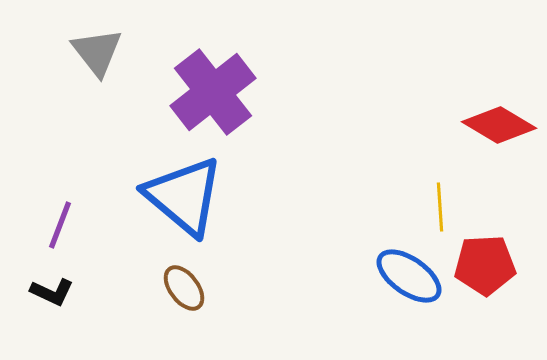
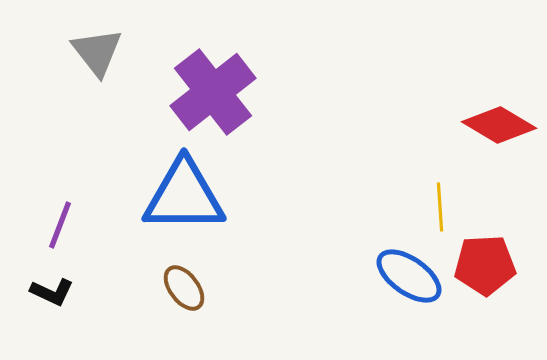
blue triangle: rotated 40 degrees counterclockwise
